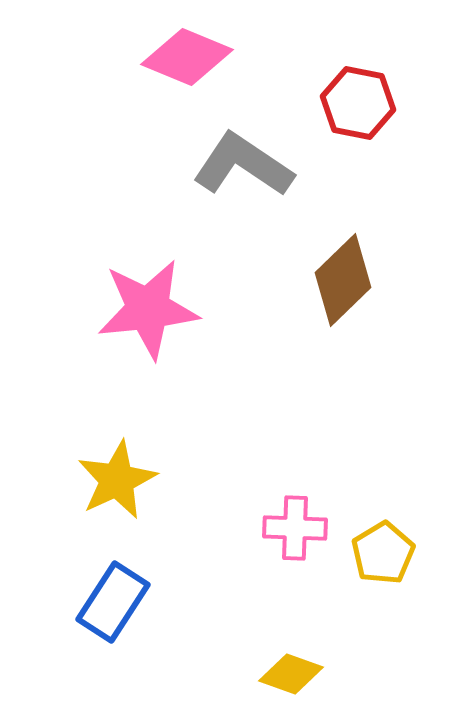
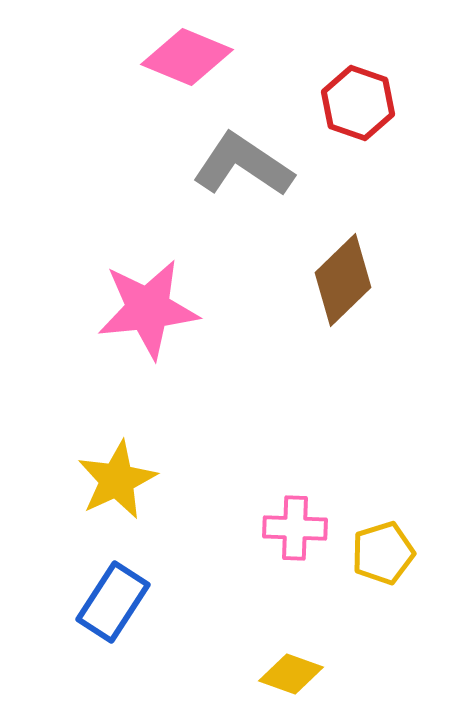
red hexagon: rotated 8 degrees clockwise
yellow pentagon: rotated 14 degrees clockwise
